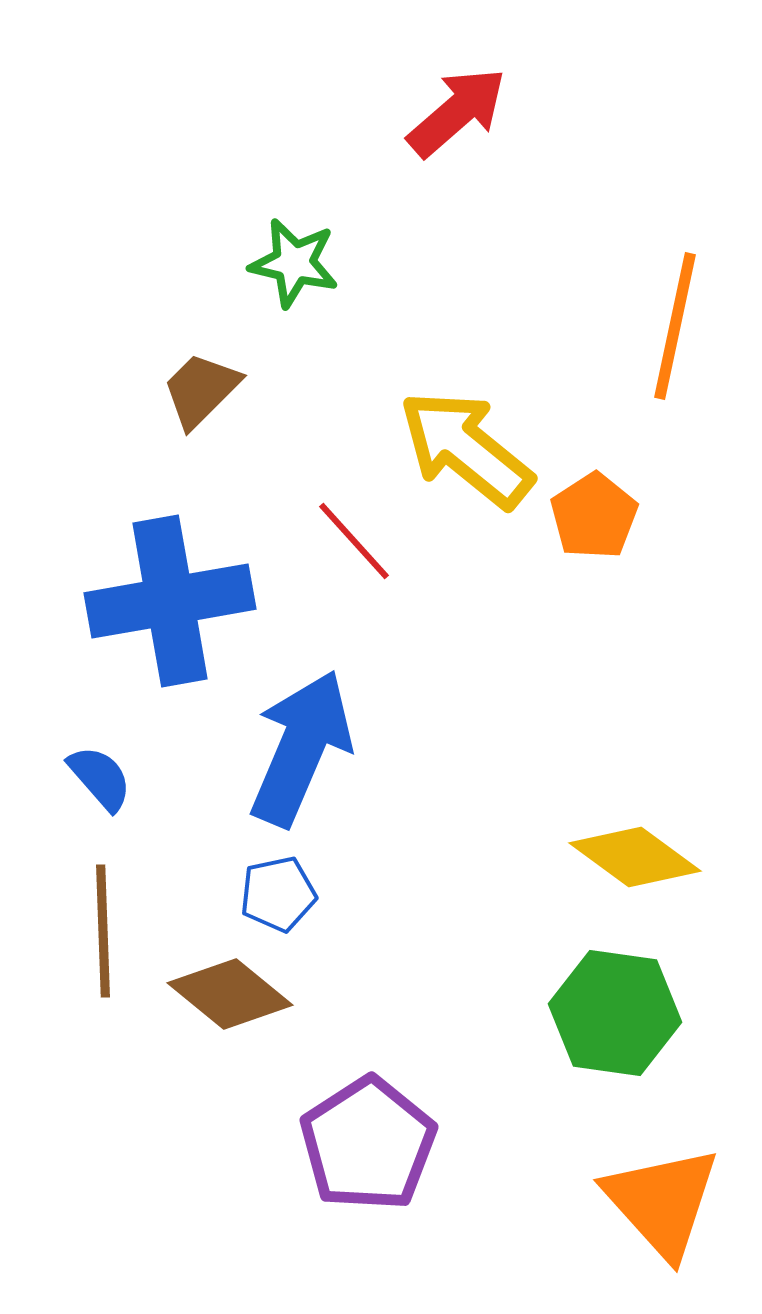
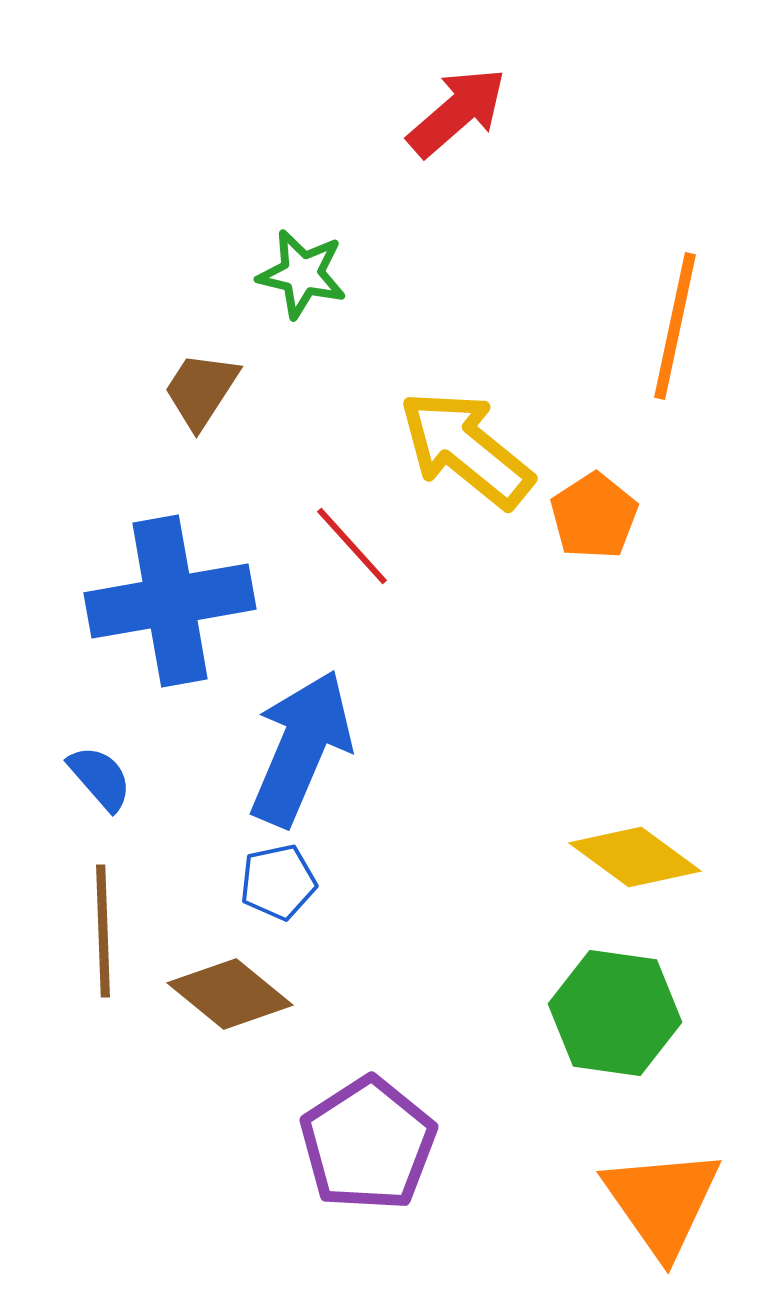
green star: moved 8 px right, 11 px down
brown trapezoid: rotated 12 degrees counterclockwise
red line: moved 2 px left, 5 px down
blue pentagon: moved 12 px up
orange triangle: rotated 7 degrees clockwise
